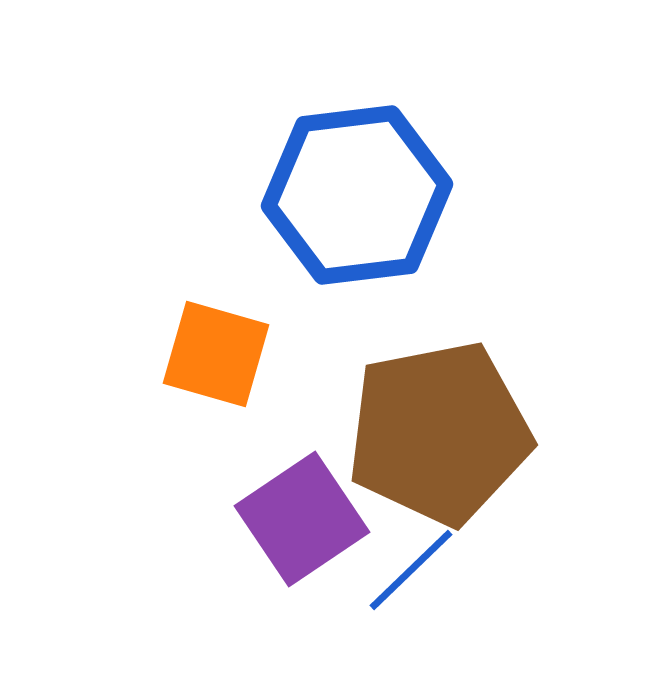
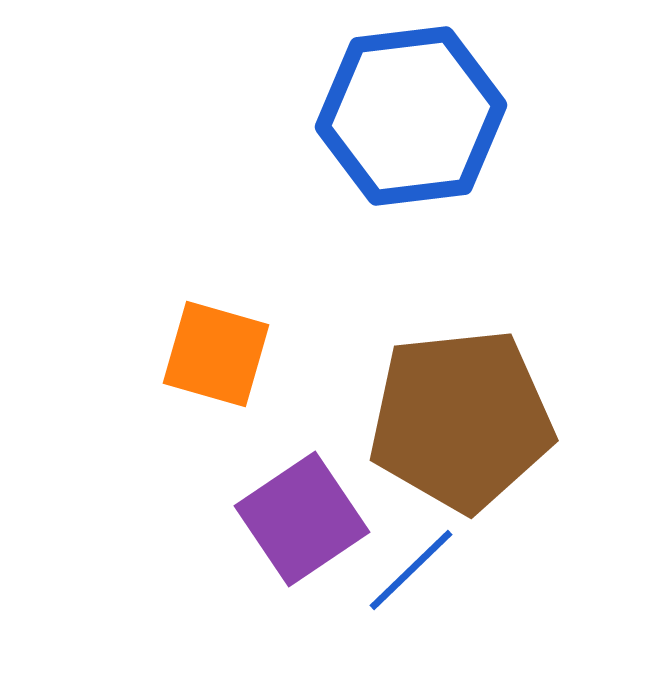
blue hexagon: moved 54 px right, 79 px up
brown pentagon: moved 22 px right, 13 px up; rotated 5 degrees clockwise
